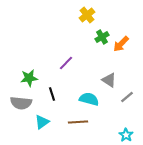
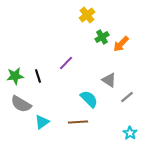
green star: moved 14 px left, 2 px up
black line: moved 14 px left, 18 px up
cyan semicircle: rotated 30 degrees clockwise
gray semicircle: moved 1 px down; rotated 25 degrees clockwise
cyan star: moved 4 px right, 2 px up
